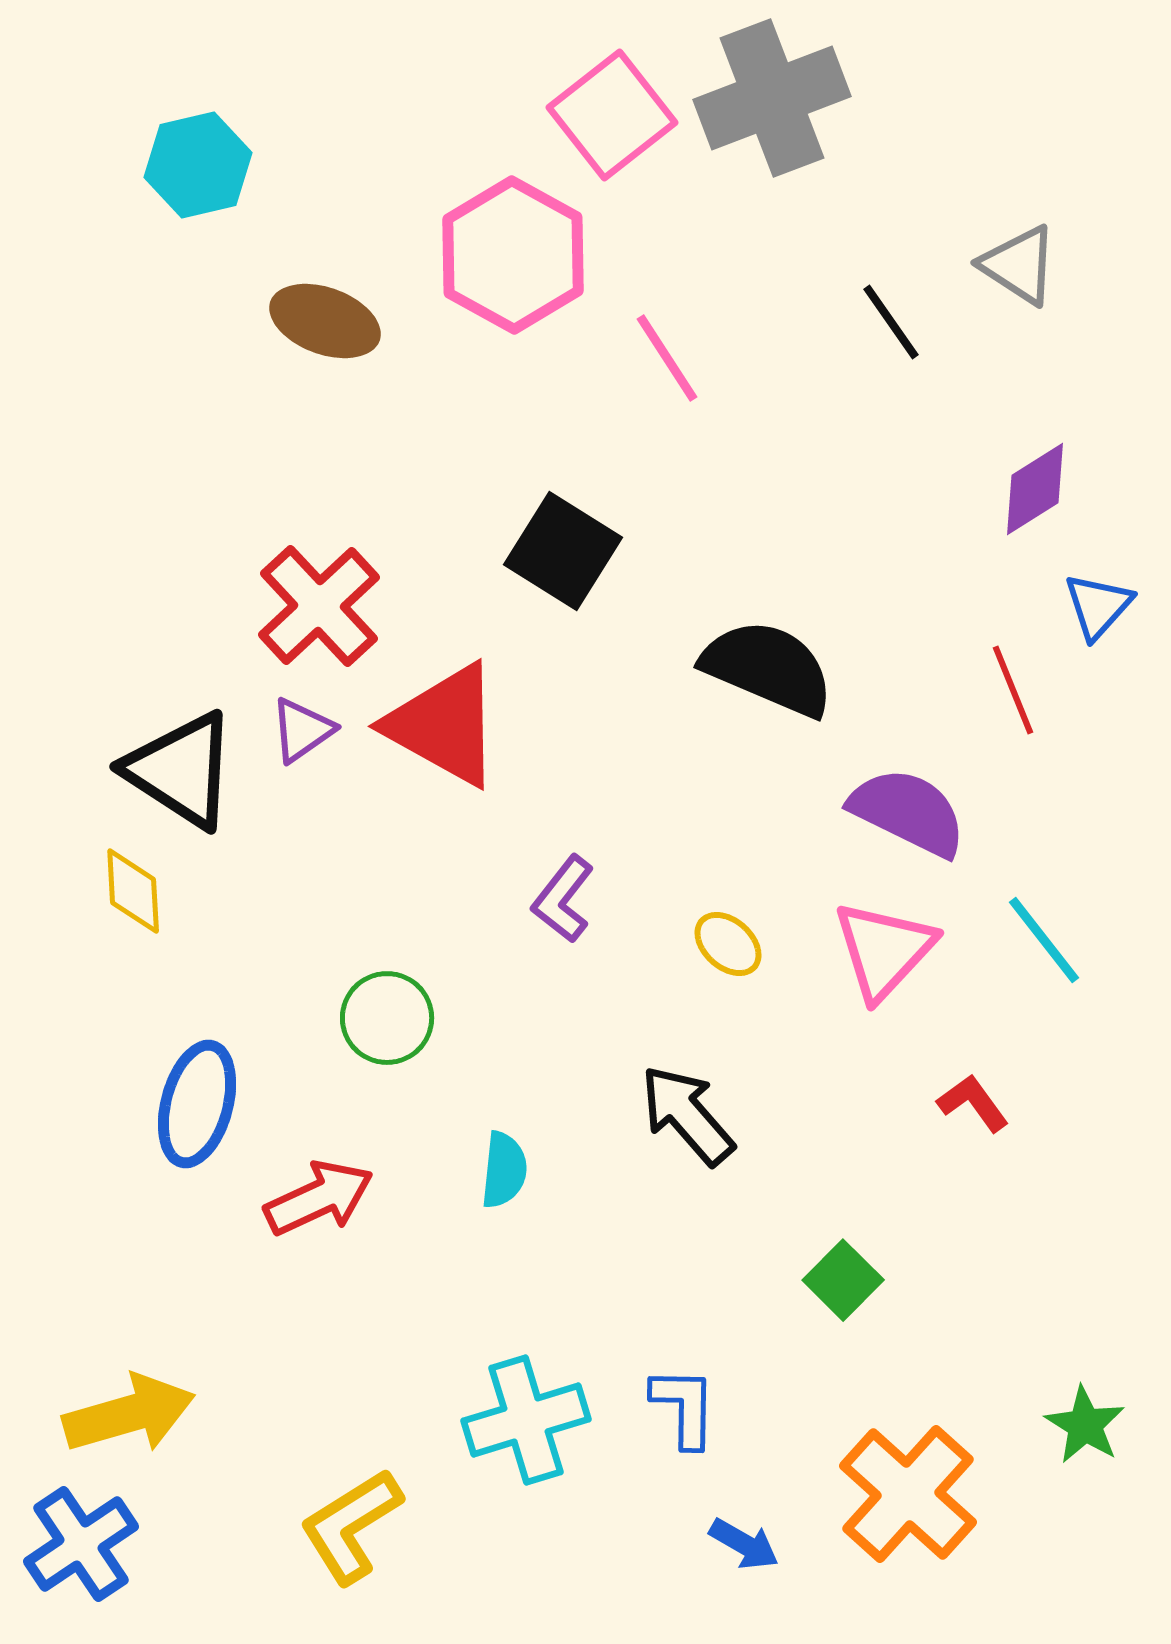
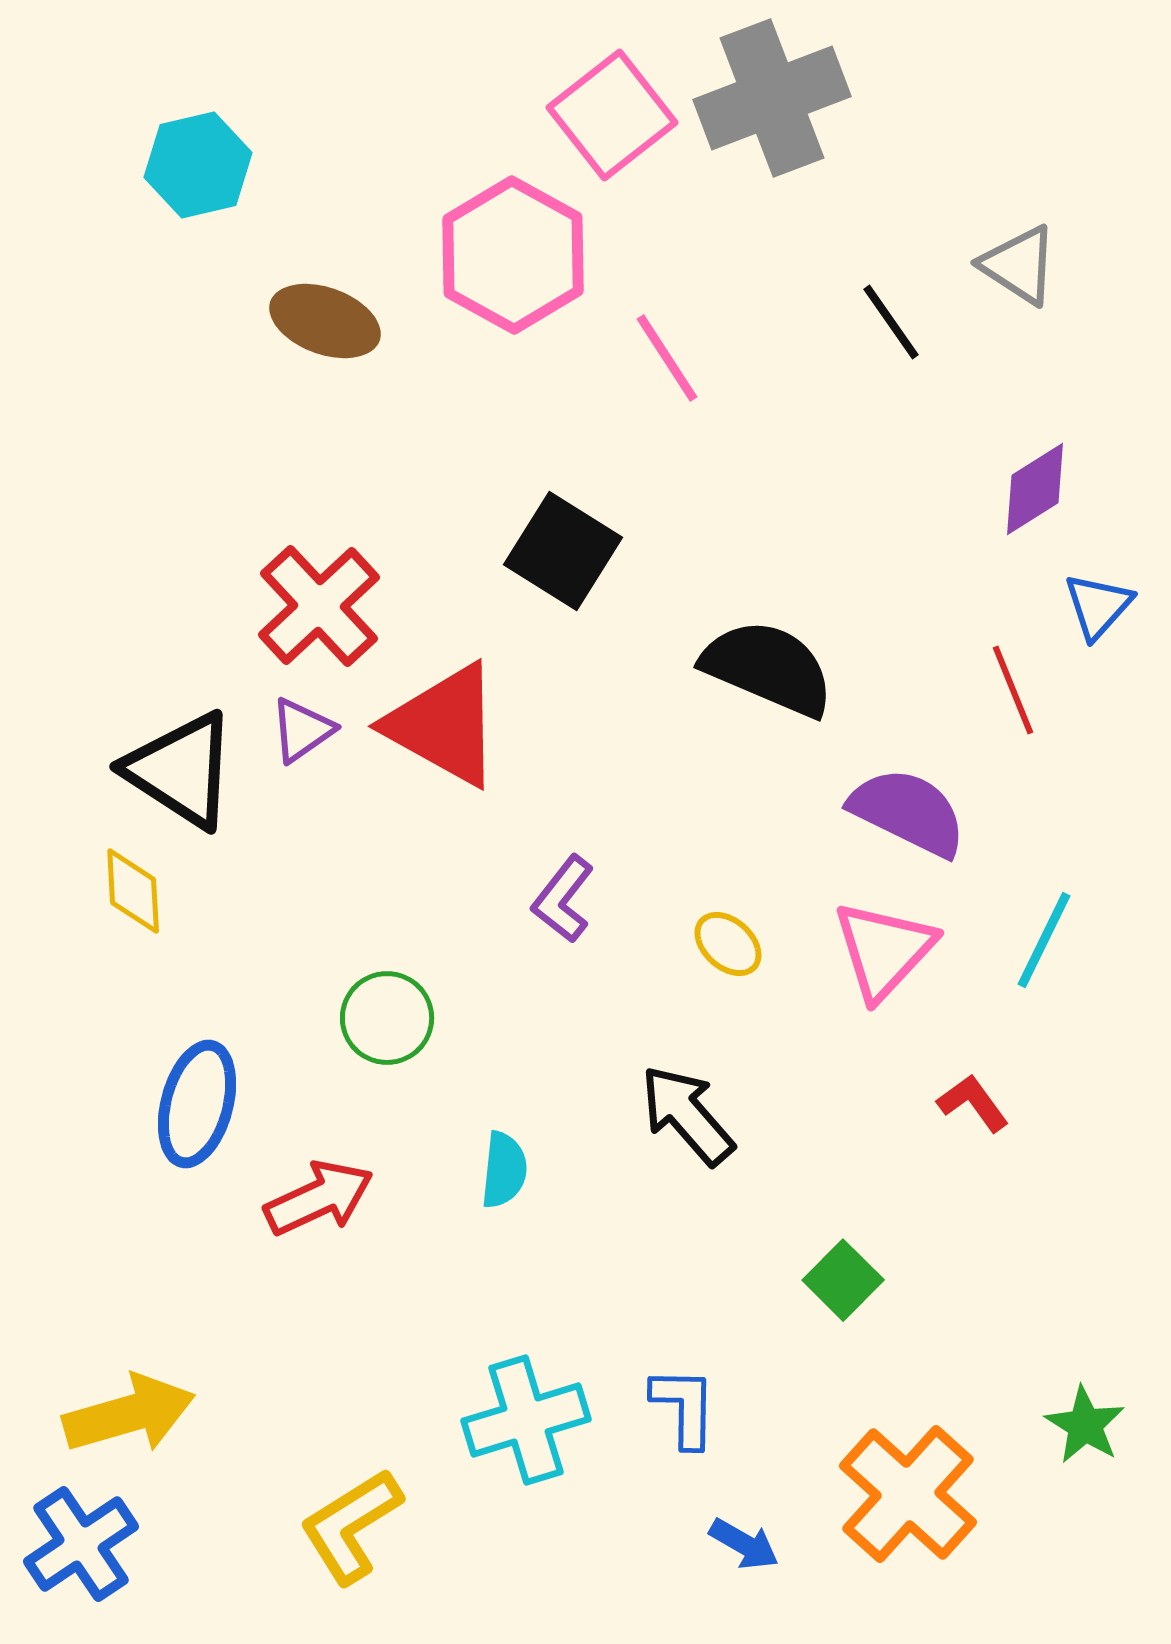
cyan line: rotated 64 degrees clockwise
